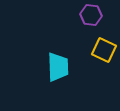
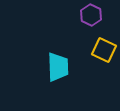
purple hexagon: rotated 20 degrees clockwise
